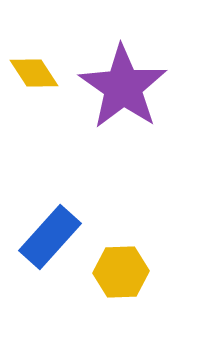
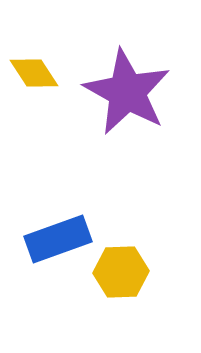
purple star: moved 4 px right, 5 px down; rotated 6 degrees counterclockwise
blue rectangle: moved 8 px right, 2 px down; rotated 28 degrees clockwise
